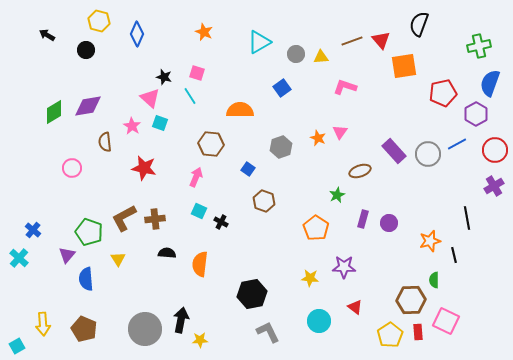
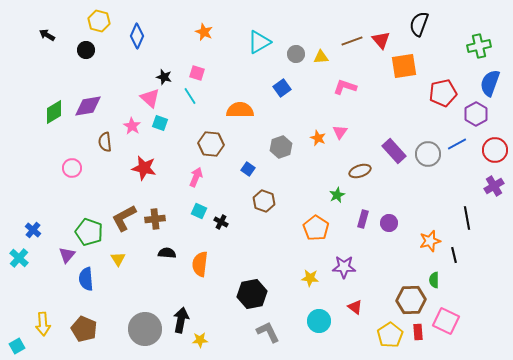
blue diamond at (137, 34): moved 2 px down
